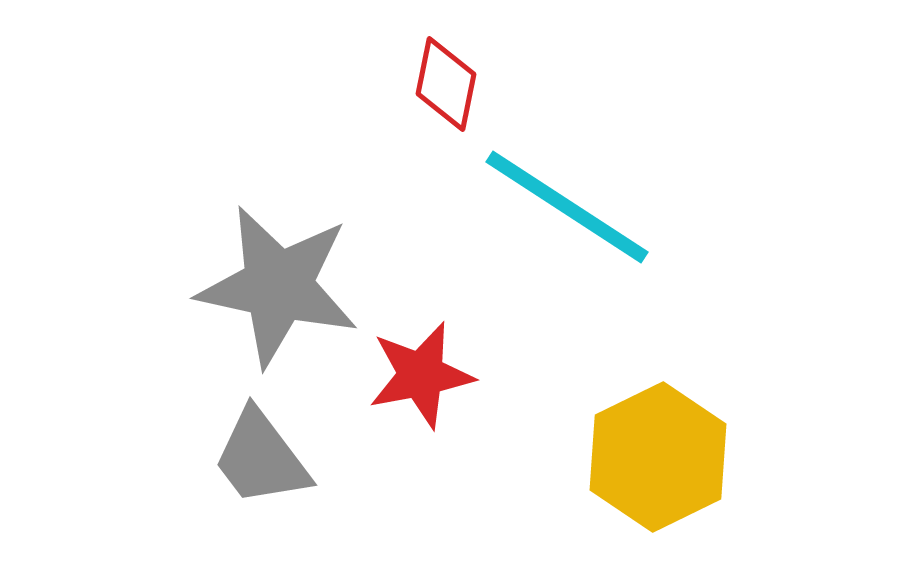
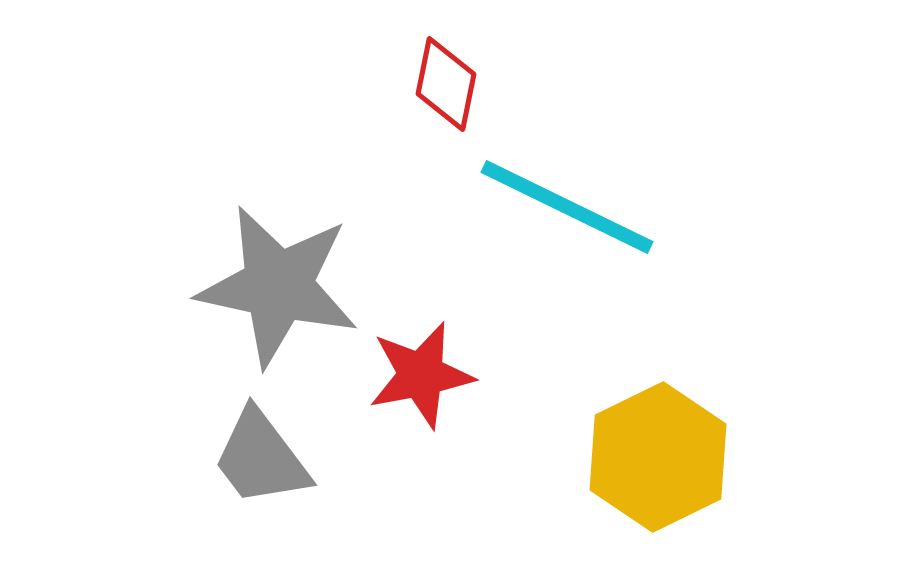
cyan line: rotated 7 degrees counterclockwise
